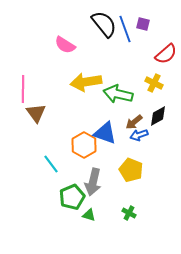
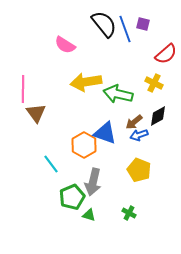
yellow pentagon: moved 8 px right
